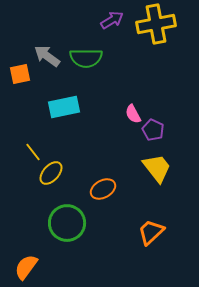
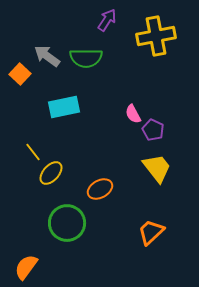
purple arrow: moved 5 px left; rotated 25 degrees counterclockwise
yellow cross: moved 12 px down
orange square: rotated 35 degrees counterclockwise
orange ellipse: moved 3 px left
